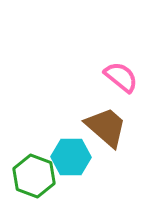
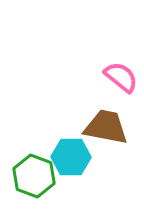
brown trapezoid: rotated 30 degrees counterclockwise
